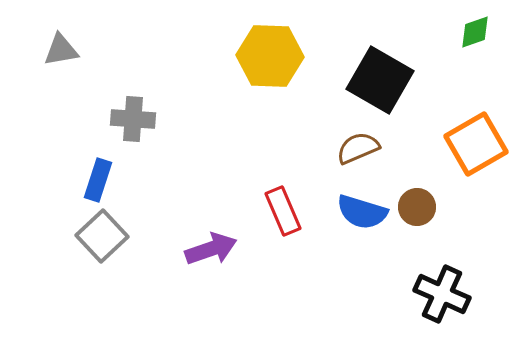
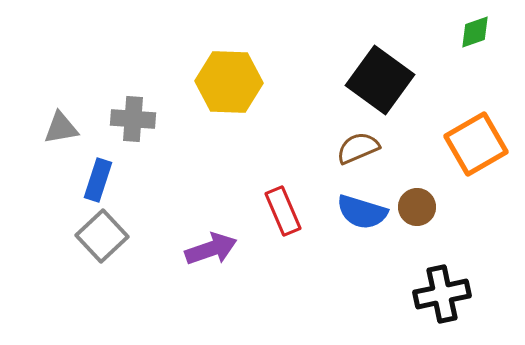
gray triangle: moved 78 px down
yellow hexagon: moved 41 px left, 26 px down
black square: rotated 6 degrees clockwise
black cross: rotated 36 degrees counterclockwise
